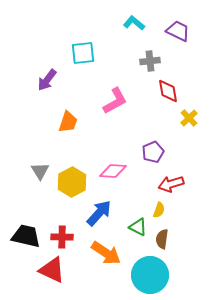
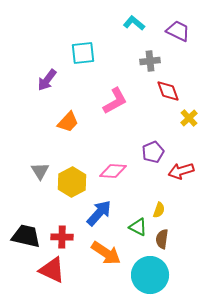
red diamond: rotated 10 degrees counterclockwise
orange trapezoid: rotated 25 degrees clockwise
red arrow: moved 10 px right, 13 px up
